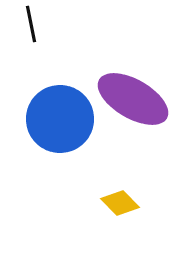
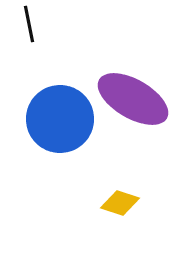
black line: moved 2 px left
yellow diamond: rotated 27 degrees counterclockwise
